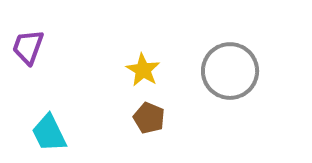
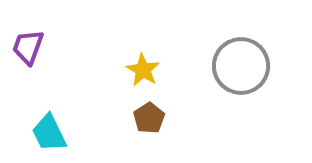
gray circle: moved 11 px right, 5 px up
brown pentagon: rotated 16 degrees clockwise
